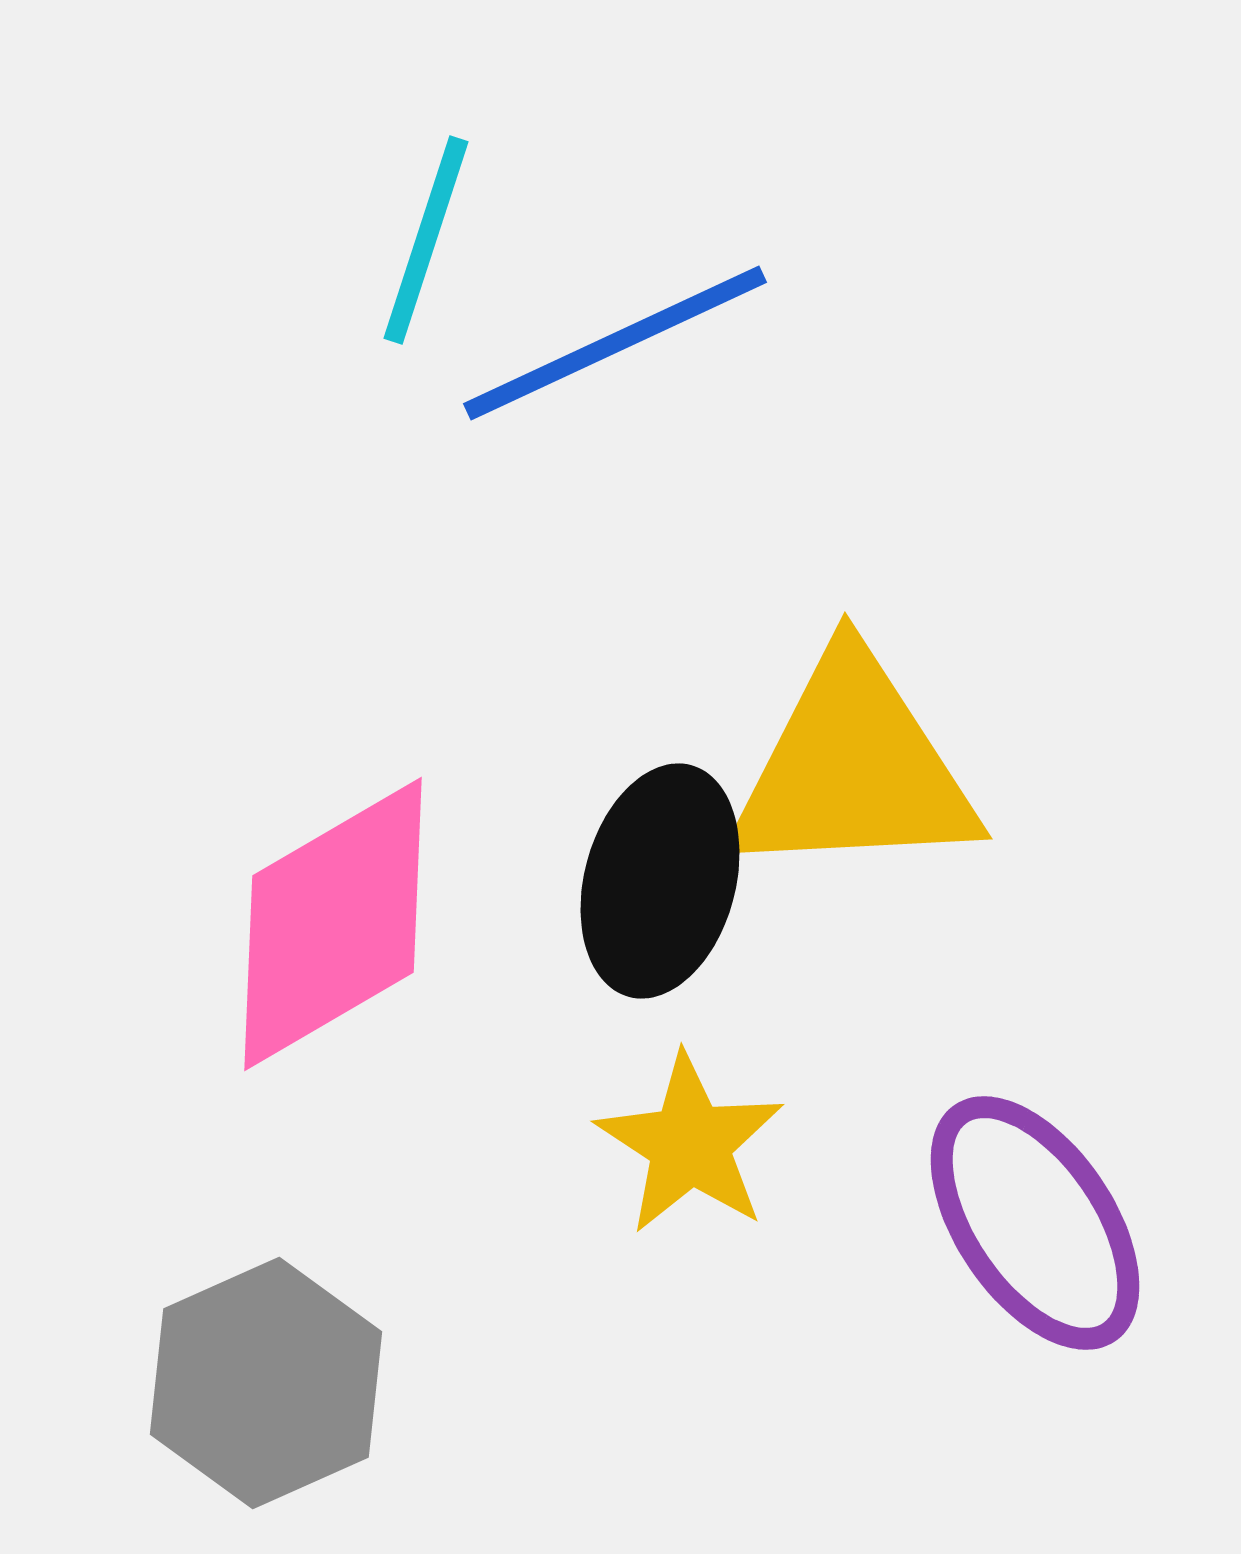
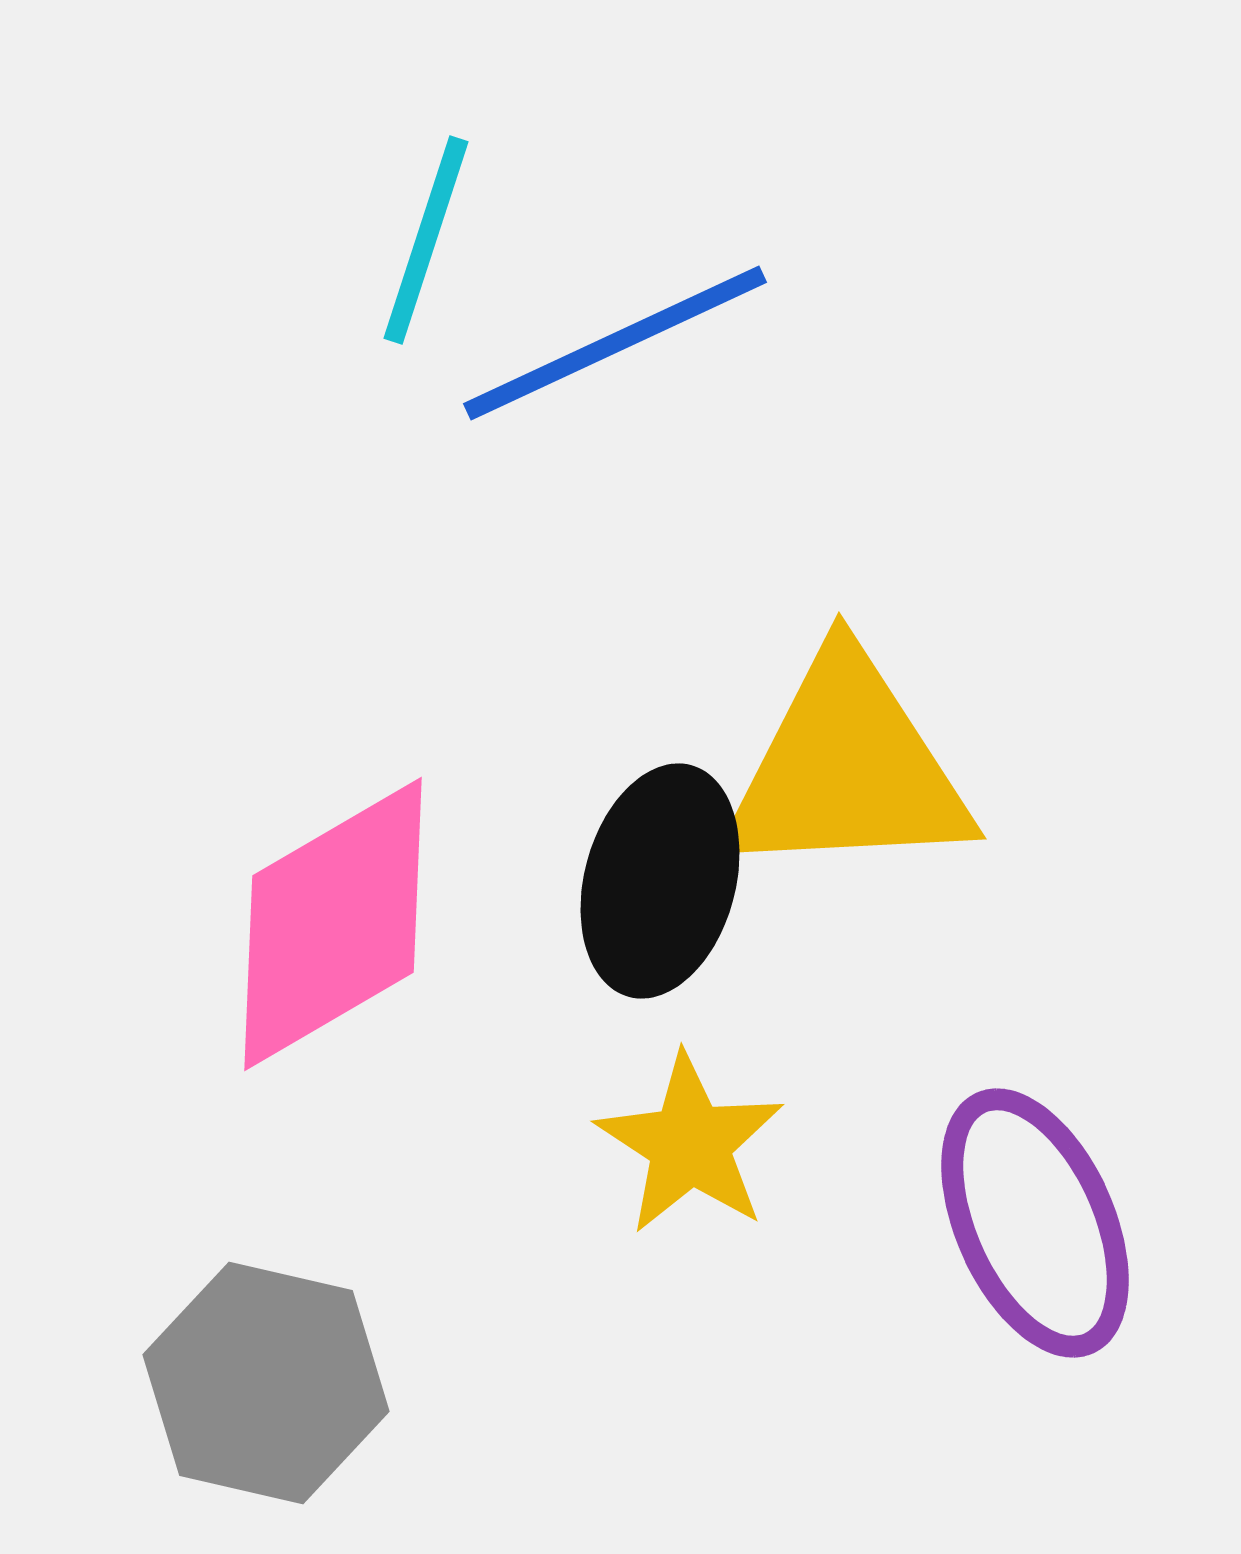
yellow triangle: moved 6 px left
purple ellipse: rotated 10 degrees clockwise
gray hexagon: rotated 23 degrees counterclockwise
